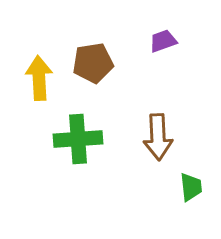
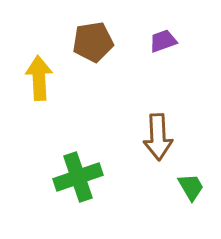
brown pentagon: moved 21 px up
green cross: moved 38 px down; rotated 15 degrees counterclockwise
green trapezoid: rotated 24 degrees counterclockwise
